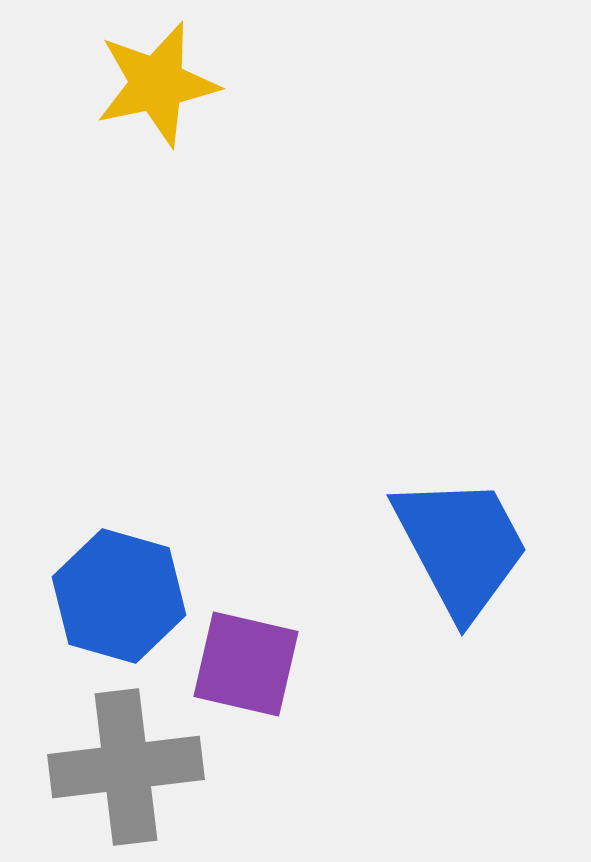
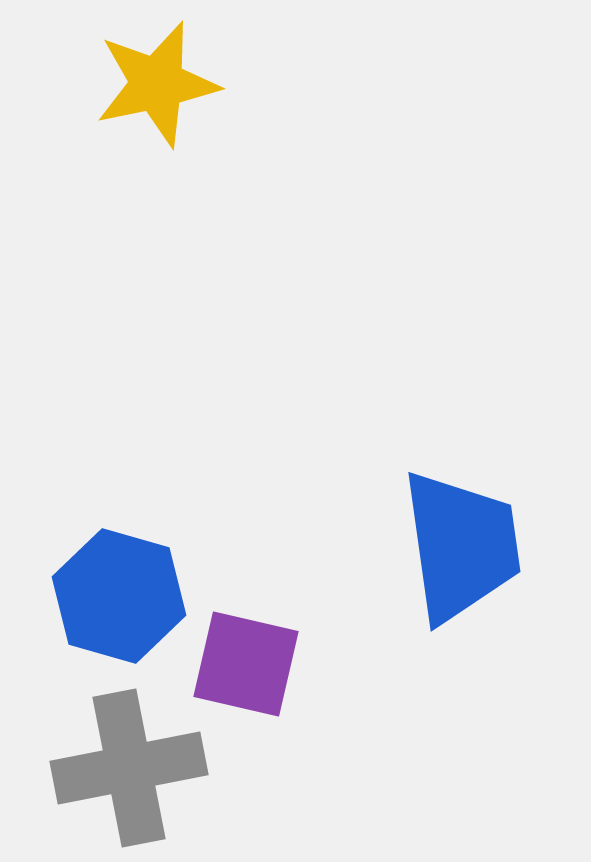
blue trapezoid: rotated 20 degrees clockwise
gray cross: moved 3 px right, 1 px down; rotated 4 degrees counterclockwise
